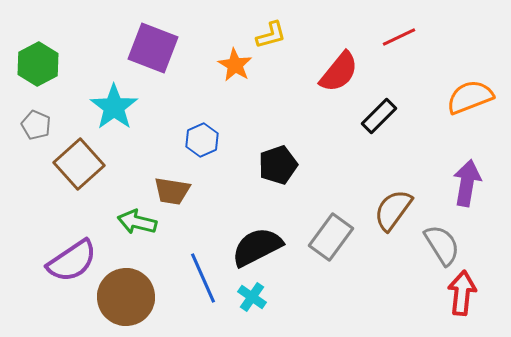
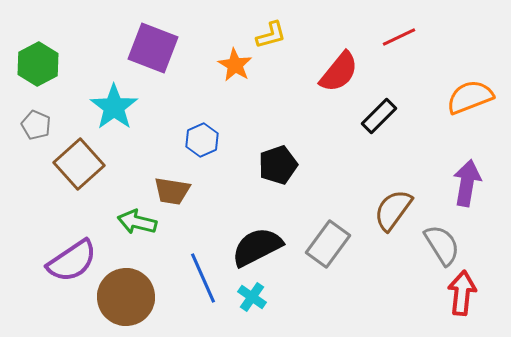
gray rectangle: moved 3 px left, 7 px down
